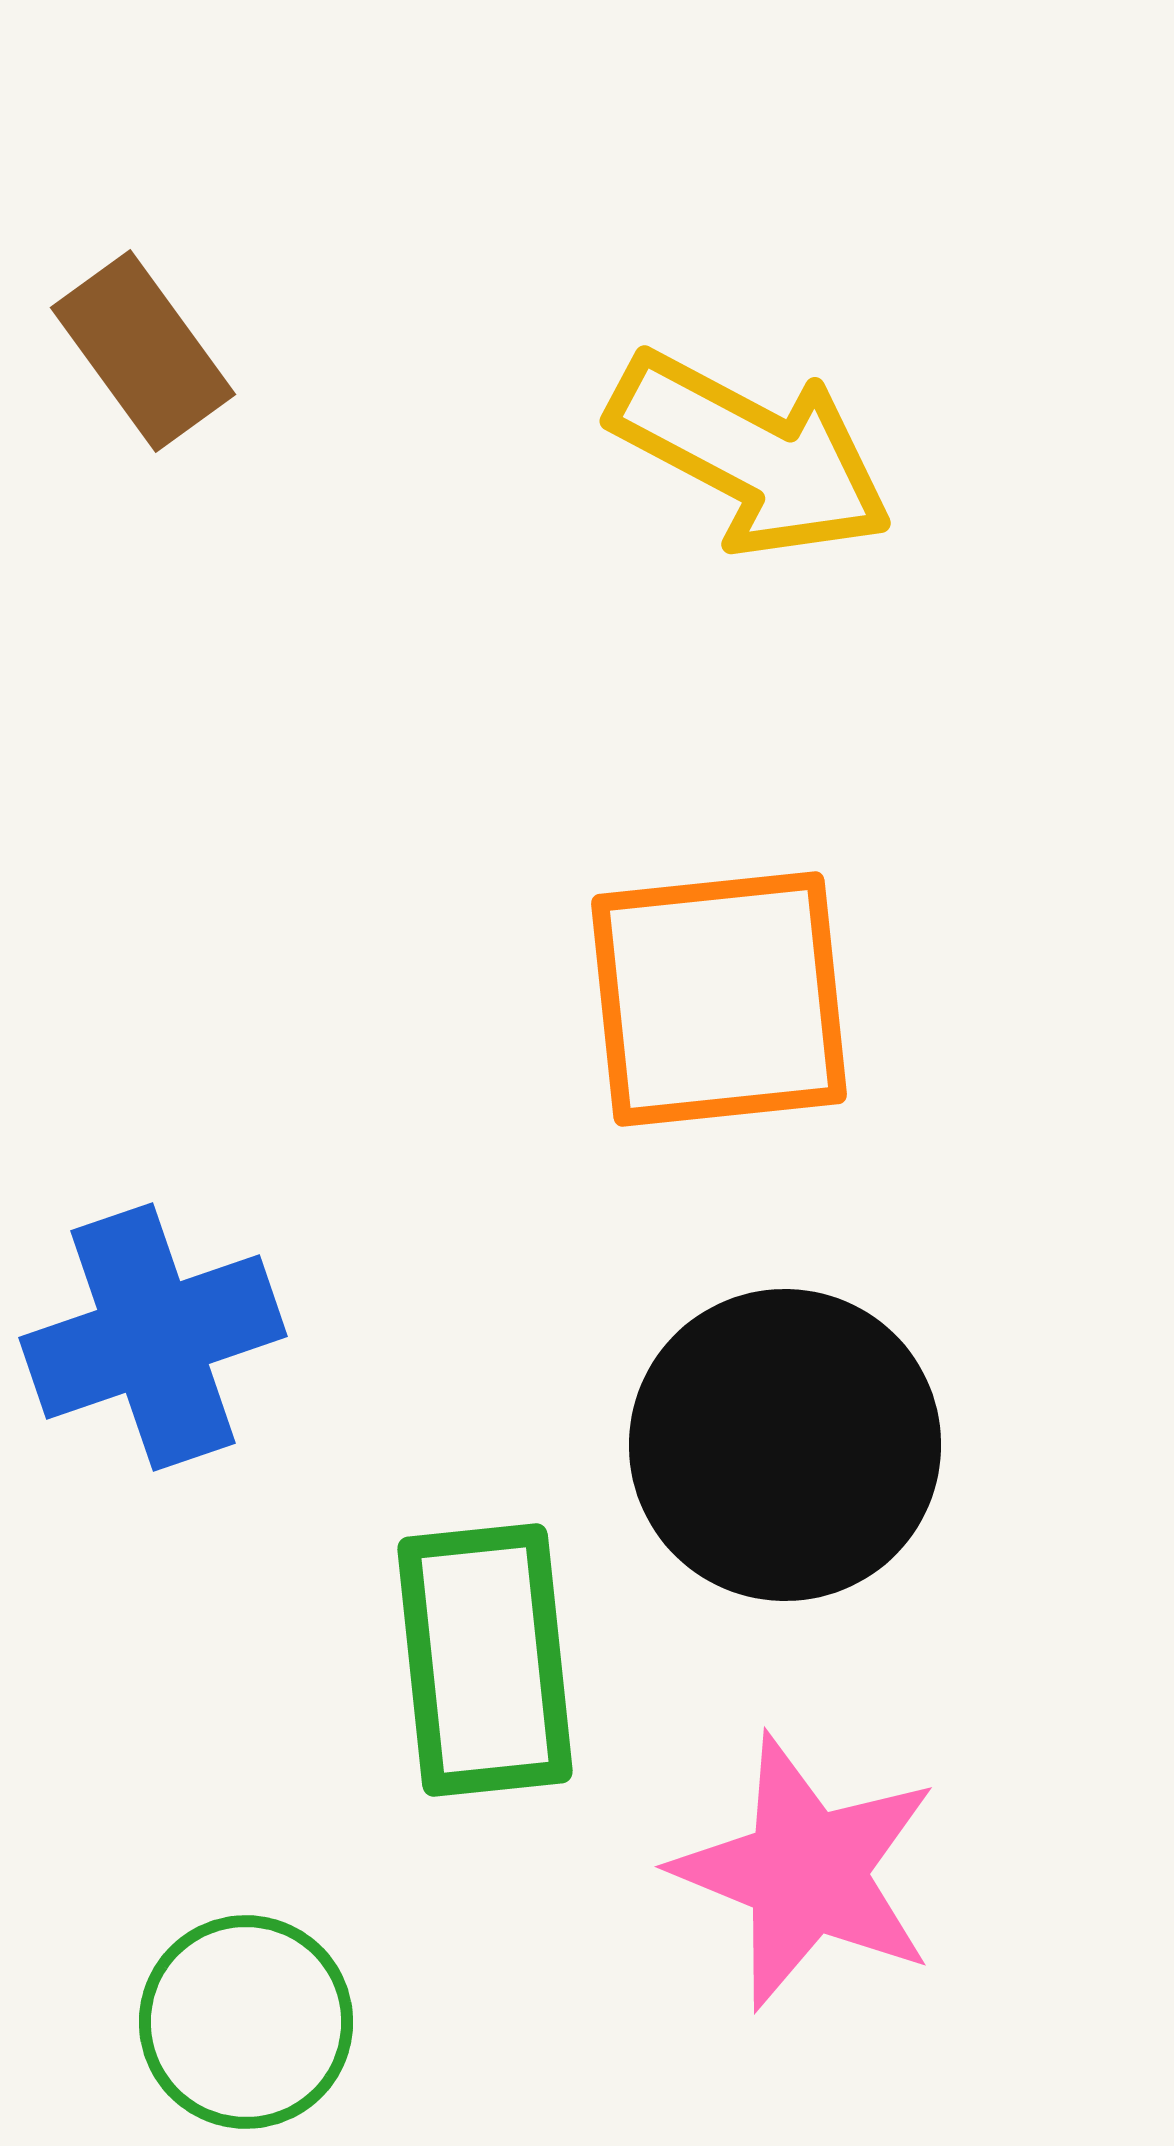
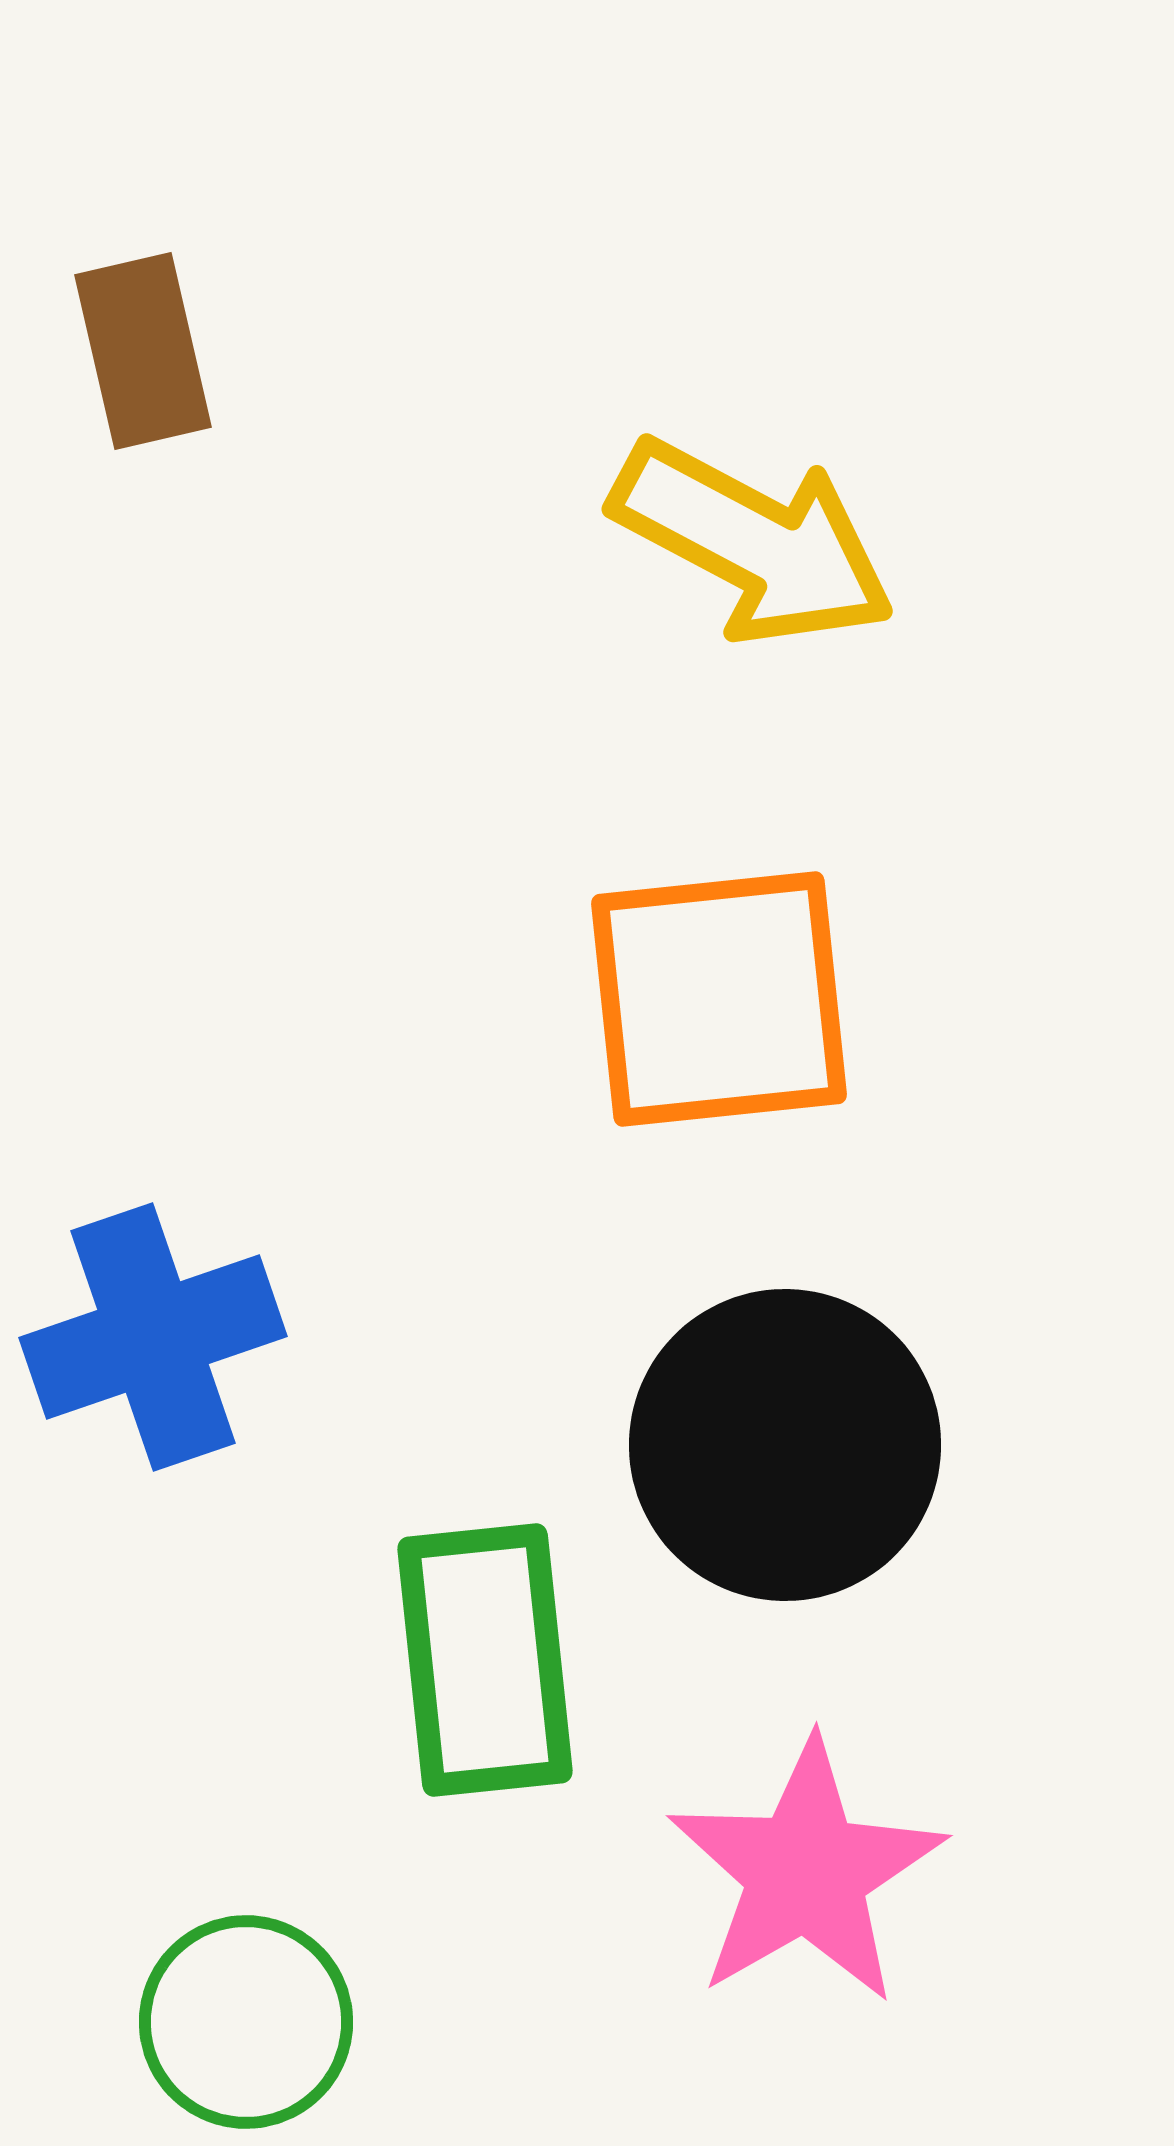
brown rectangle: rotated 23 degrees clockwise
yellow arrow: moved 2 px right, 88 px down
pink star: rotated 20 degrees clockwise
